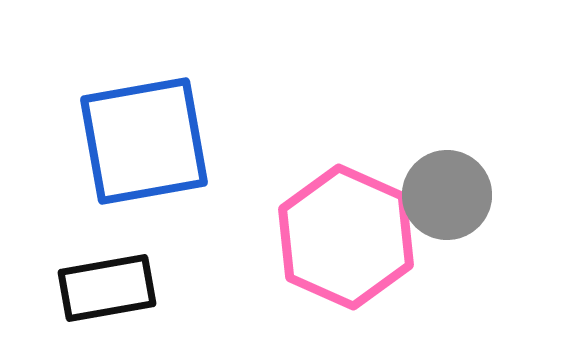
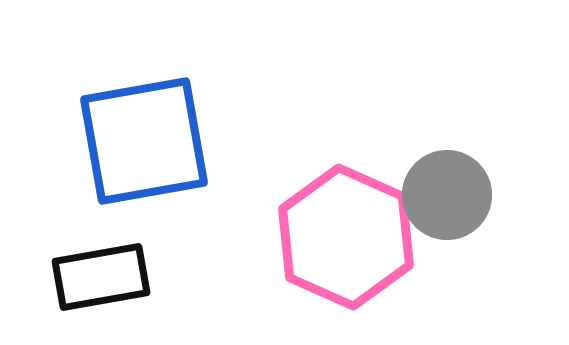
black rectangle: moved 6 px left, 11 px up
